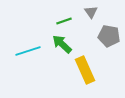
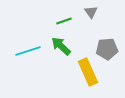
gray pentagon: moved 2 px left, 13 px down; rotated 15 degrees counterclockwise
green arrow: moved 1 px left, 2 px down
yellow rectangle: moved 3 px right, 2 px down
